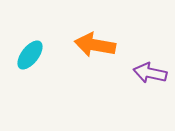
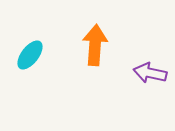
orange arrow: rotated 84 degrees clockwise
